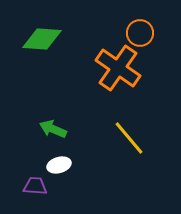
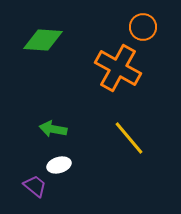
orange circle: moved 3 px right, 6 px up
green diamond: moved 1 px right, 1 px down
orange cross: rotated 6 degrees counterclockwise
green arrow: rotated 12 degrees counterclockwise
purple trapezoid: rotated 35 degrees clockwise
